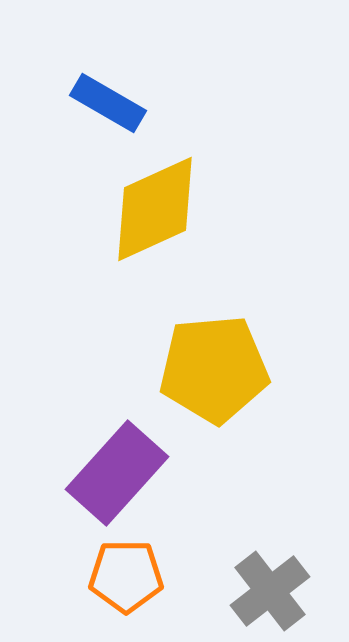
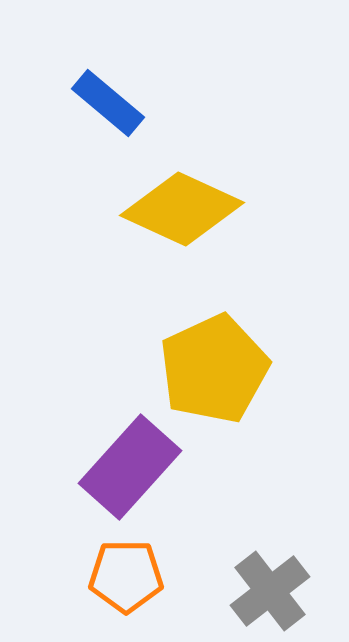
blue rectangle: rotated 10 degrees clockwise
yellow diamond: moved 27 px right; rotated 49 degrees clockwise
yellow pentagon: rotated 20 degrees counterclockwise
purple rectangle: moved 13 px right, 6 px up
